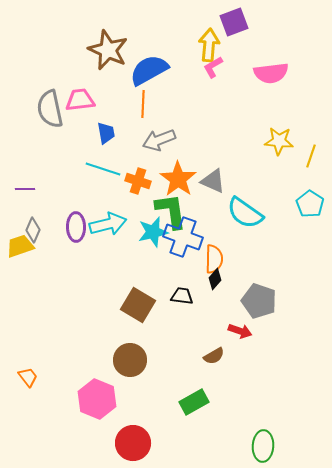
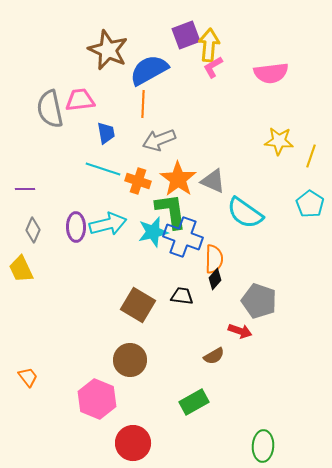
purple square: moved 48 px left, 13 px down
yellow trapezoid: moved 1 px right, 23 px down; rotated 96 degrees counterclockwise
